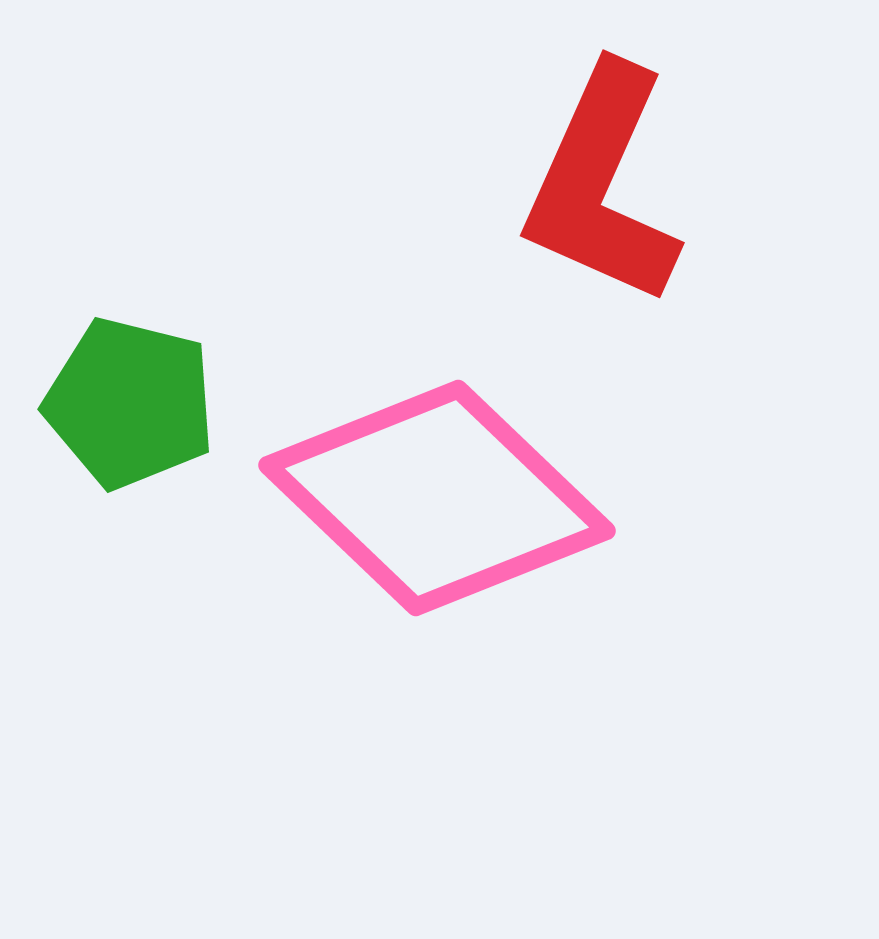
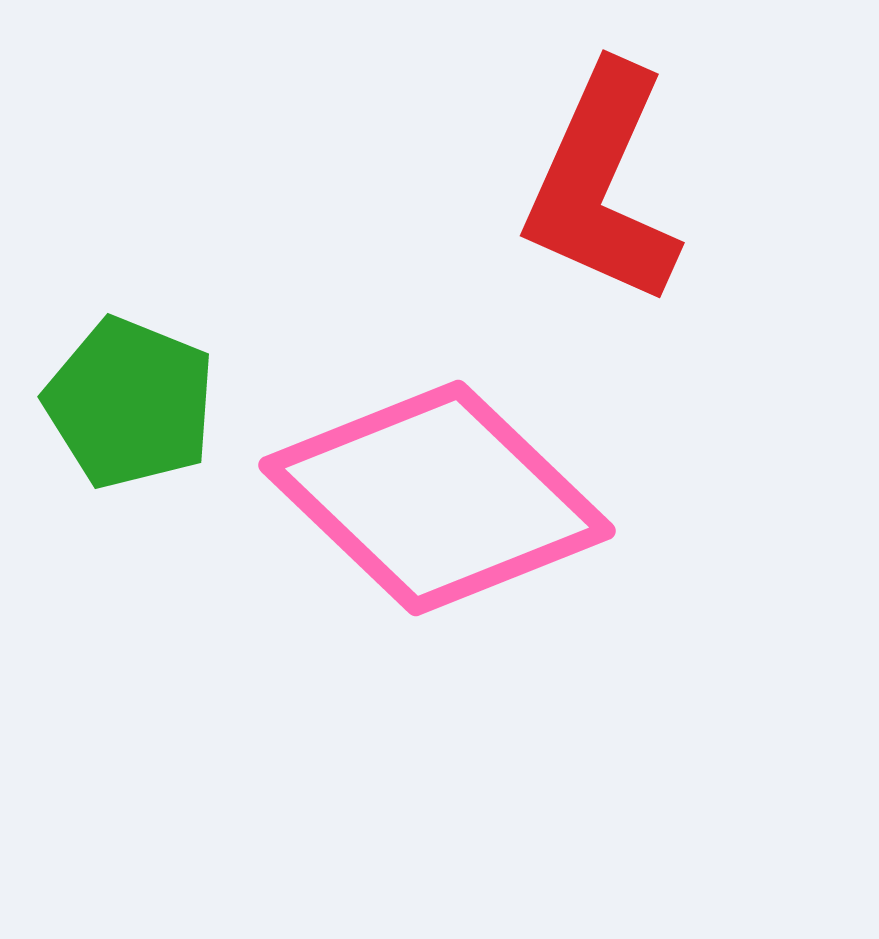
green pentagon: rotated 8 degrees clockwise
